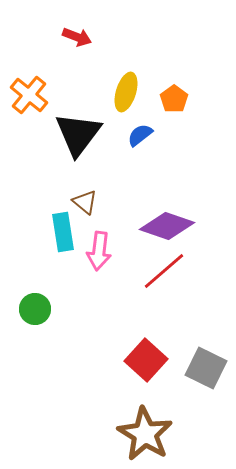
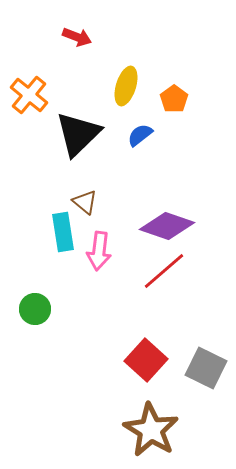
yellow ellipse: moved 6 px up
black triangle: rotated 9 degrees clockwise
brown star: moved 6 px right, 4 px up
